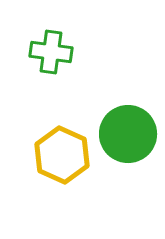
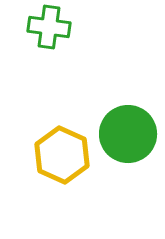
green cross: moved 2 px left, 25 px up
